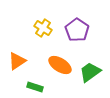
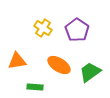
orange triangle: rotated 24 degrees clockwise
orange ellipse: moved 1 px left
green rectangle: rotated 14 degrees counterclockwise
